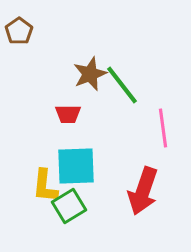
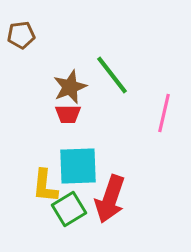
brown pentagon: moved 2 px right, 4 px down; rotated 28 degrees clockwise
brown star: moved 20 px left, 13 px down
green line: moved 10 px left, 10 px up
pink line: moved 1 px right, 15 px up; rotated 21 degrees clockwise
cyan square: moved 2 px right
red arrow: moved 33 px left, 8 px down
green square: moved 3 px down
